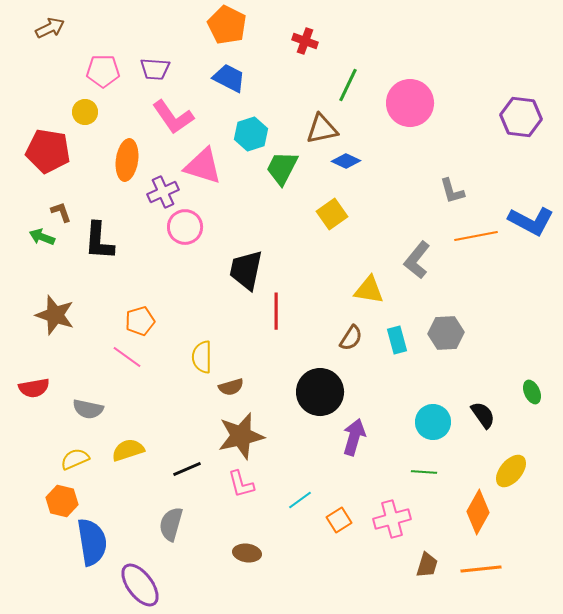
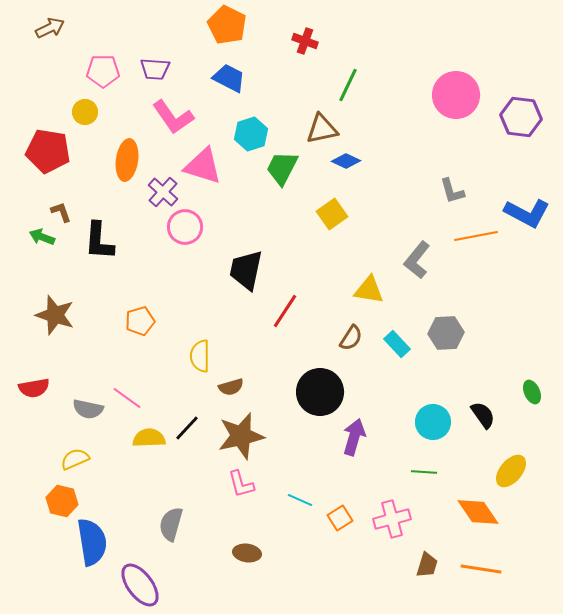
pink circle at (410, 103): moved 46 px right, 8 px up
purple cross at (163, 192): rotated 24 degrees counterclockwise
blue L-shape at (531, 221): moved 4 px left, 8 px up
red line at (276, 311): moved 9 px right; rotated 33 degrees clockwise
cyan rectangle at (397, 340): moved 4 px down; rotated 28 degrees counterclockwise
pink line at (127, 357): moved 41 px down
yellow semicircle at (202, 357): moved 2 px left, 1 px up
yellow semicircle at (128, 450): moved 21 px right, 12 px up; rotated 16 degrees clockwise
black line at (187, 469): moved 41 px up; rotated 24 degrees counterclockwise
cyan line at (300, 500): rotated 60 degrees clockwise
orange diamond at (478, 512): rotated 63 degrees counterclockwise
orange square at (339, 520): moved 1 px right, 2 px up
orange line at (481, 569): rotated 15 degrees clockwise
